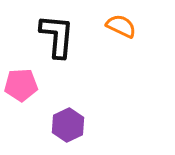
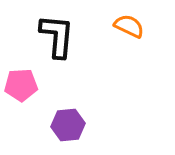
orange semicircle: moved 8 px right
purple hexagon: rotated 20 degrees clockwise
